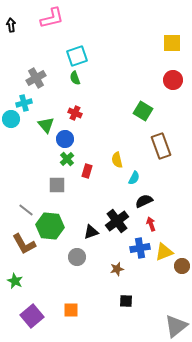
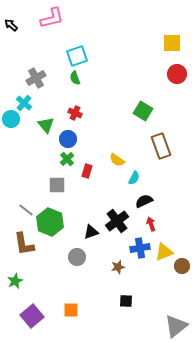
black arrow: rotated 40 degrees counterclockwise
red circle: moved 4 px right, 6 px up
cyan cross: rotated 35 degrees counterclockwise
blue circle: moved 3 px right
yellow semicircle: rotated 42 degrees counterclockwise
green hexagon: moved 4 px up; rotated 16 degrees clockwise
brown L-shape: rotated 20 degrees clockwise
brown star: moved 1 px right, 2 px up
green star: rotated 21 degrees clockwise
